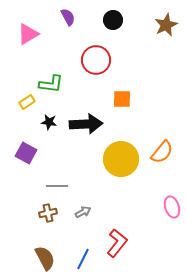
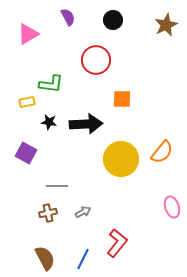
yellow rectangle: rotated 21 degrees clockwise
